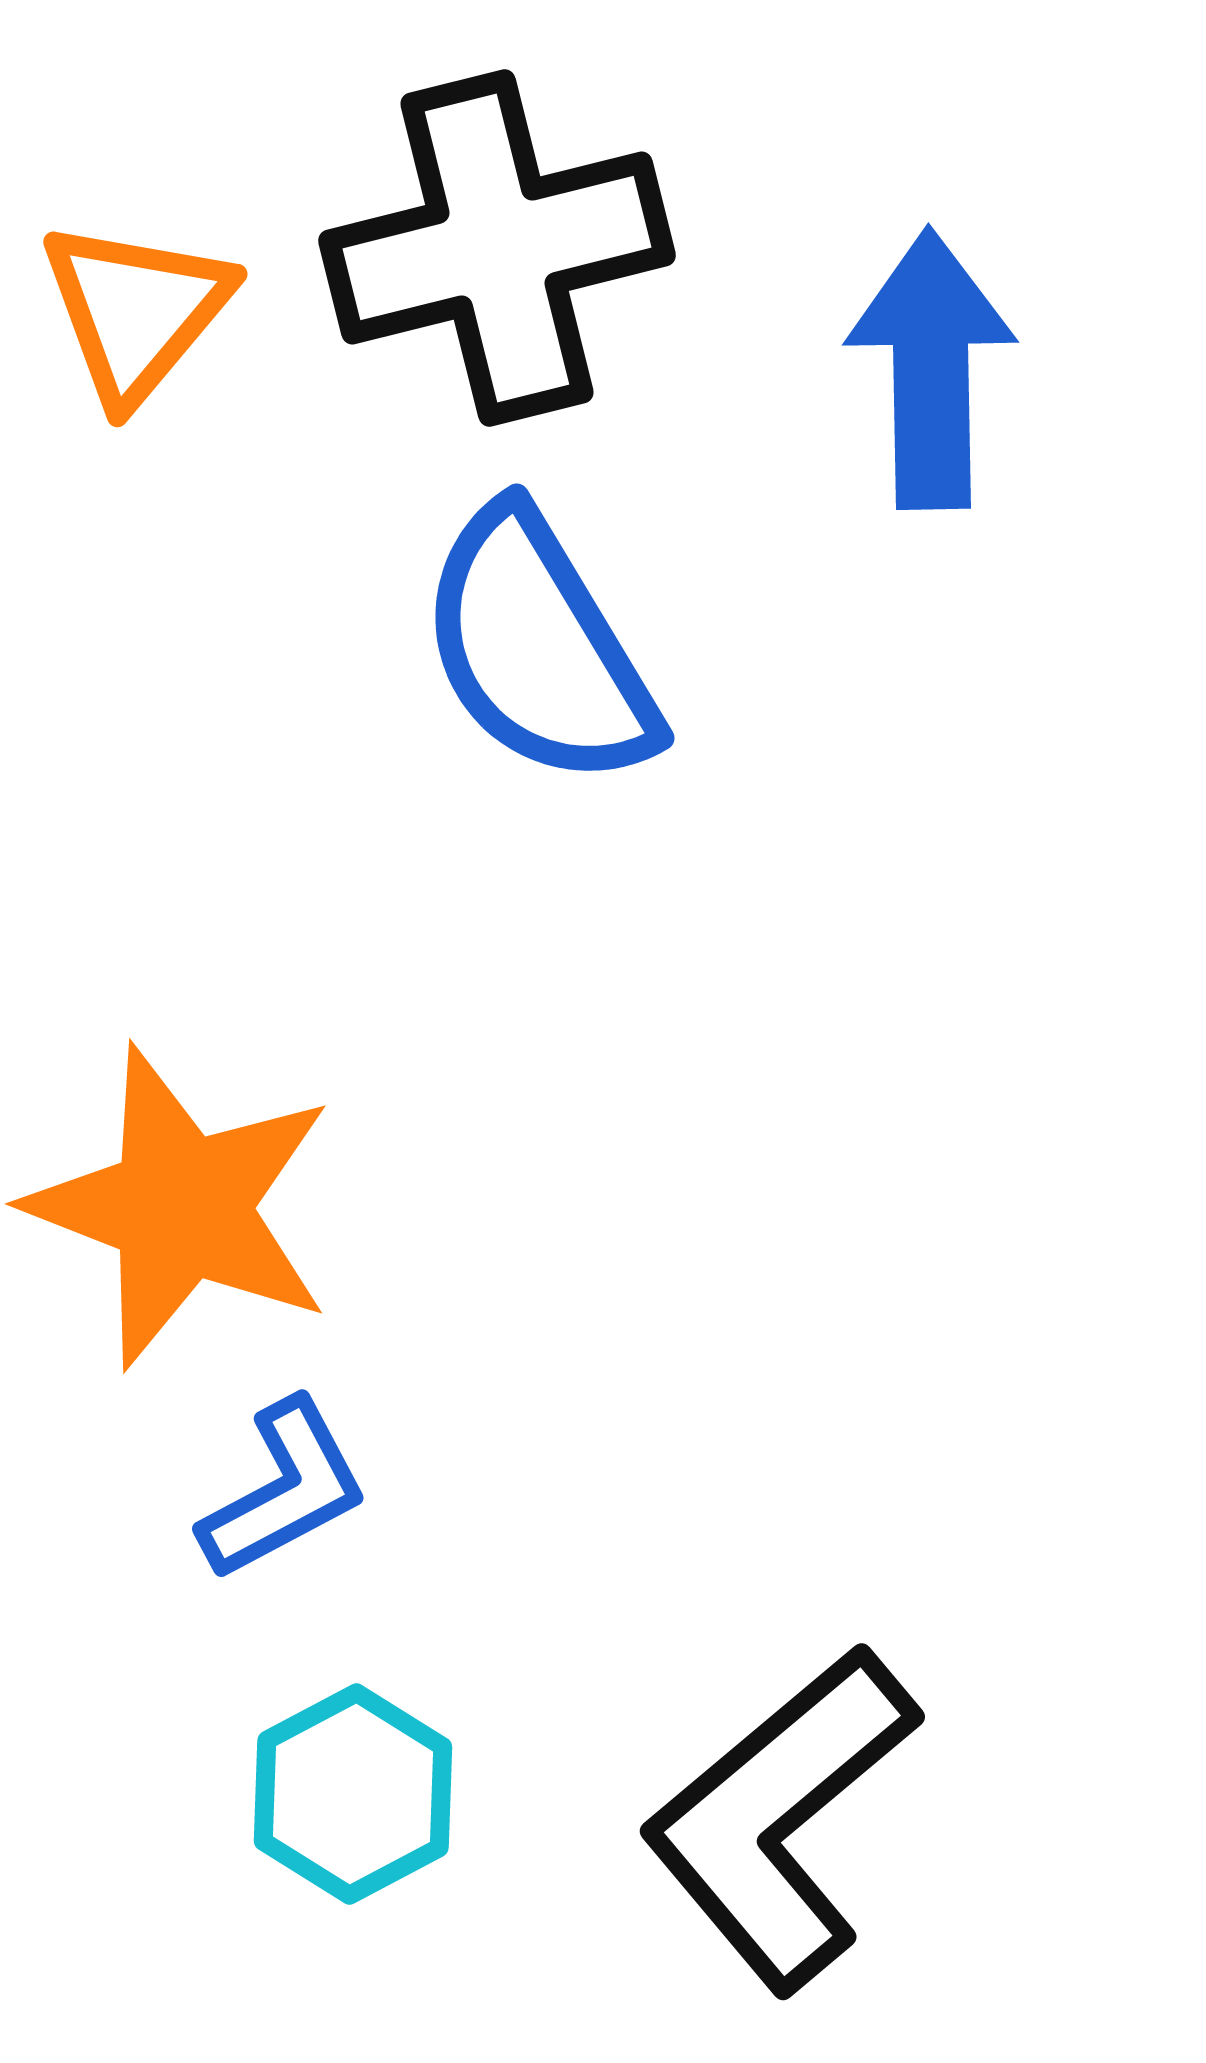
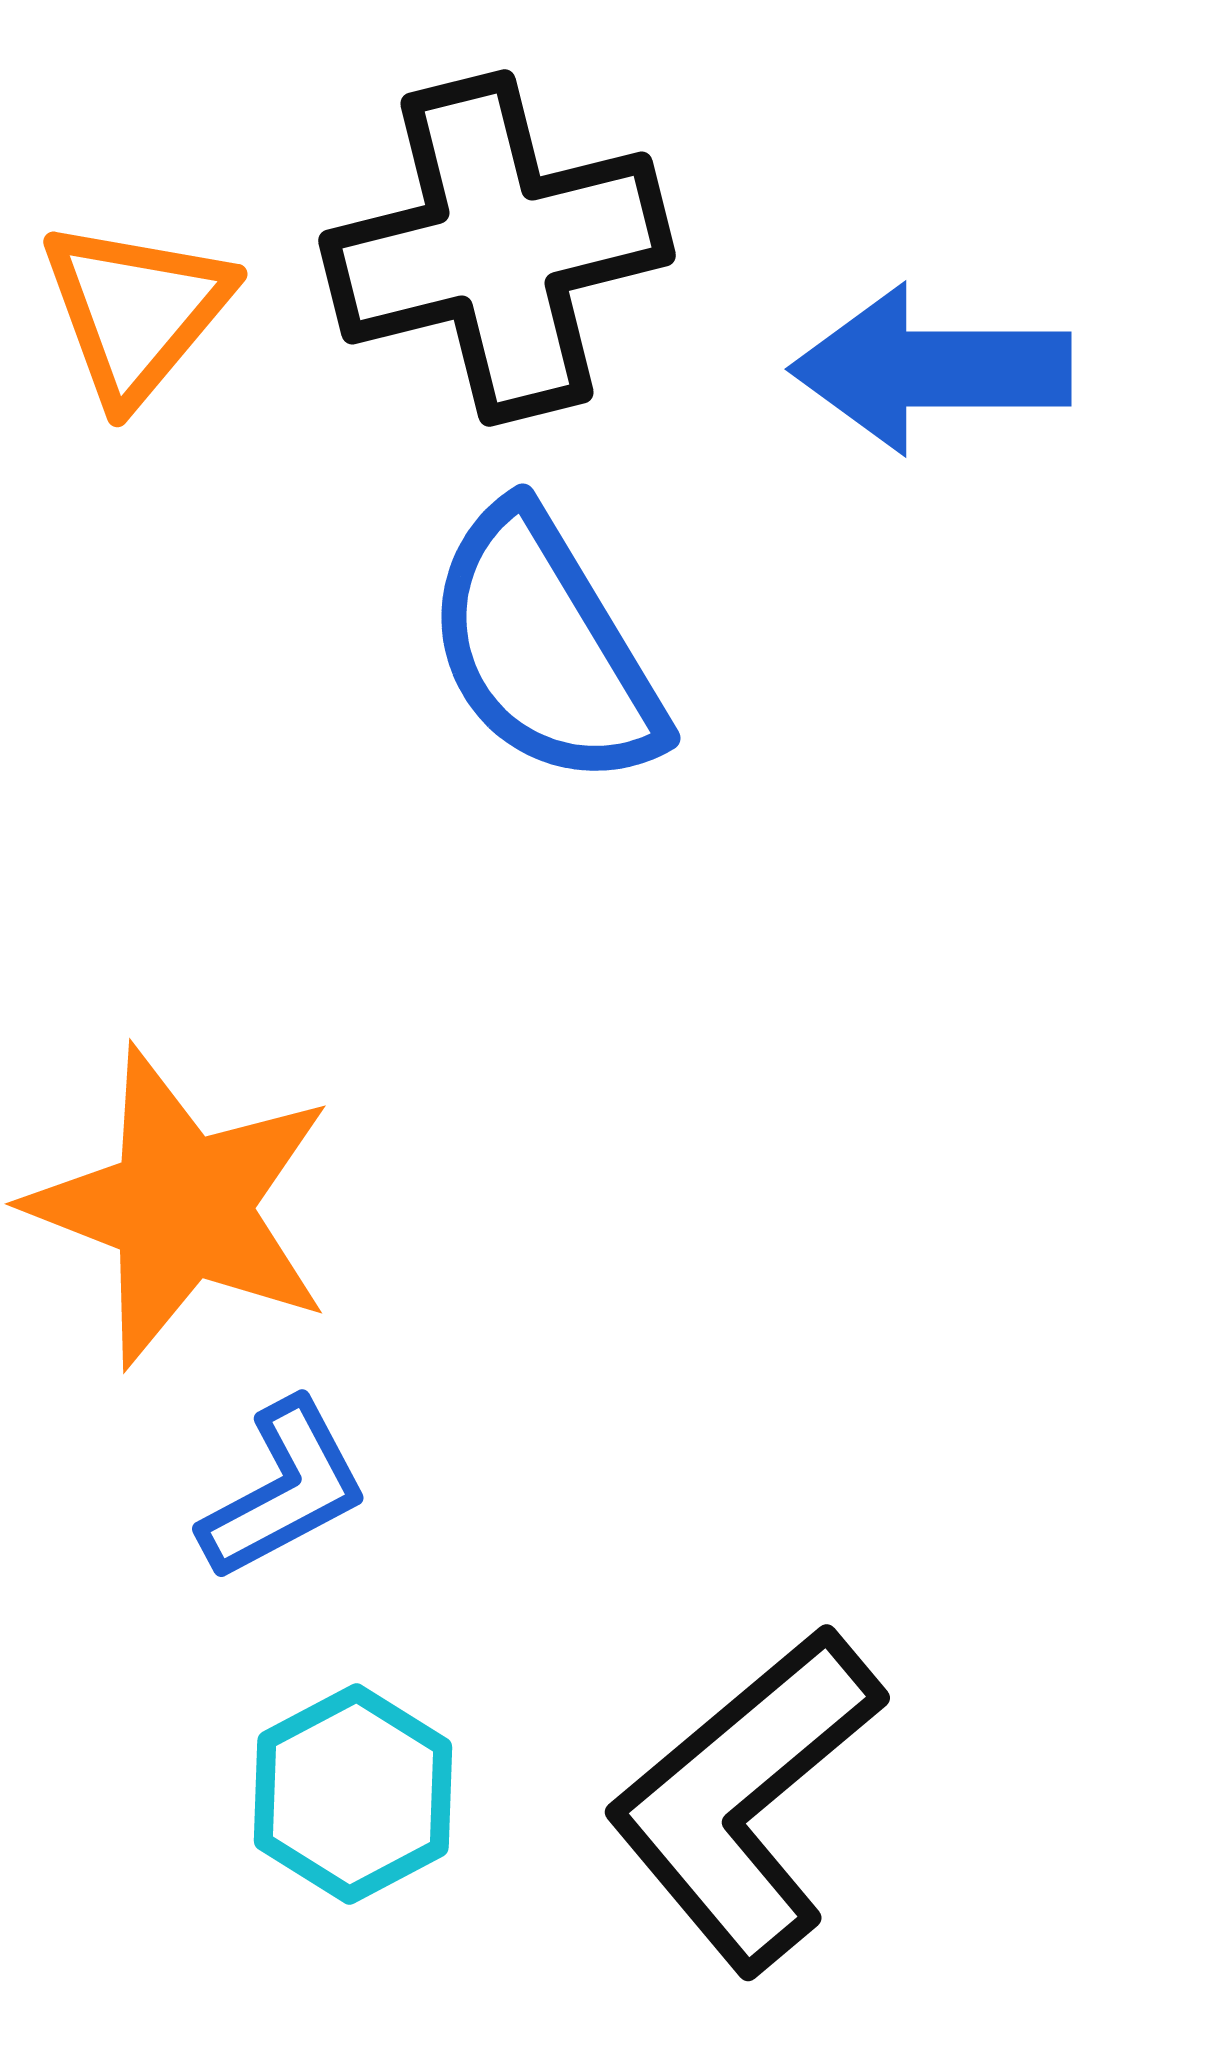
blue arrow: rotated 89 degrees counterclockwise
blue semicircle: moved 6 px right
black L-shape: moved 35 px left, 19 px up
